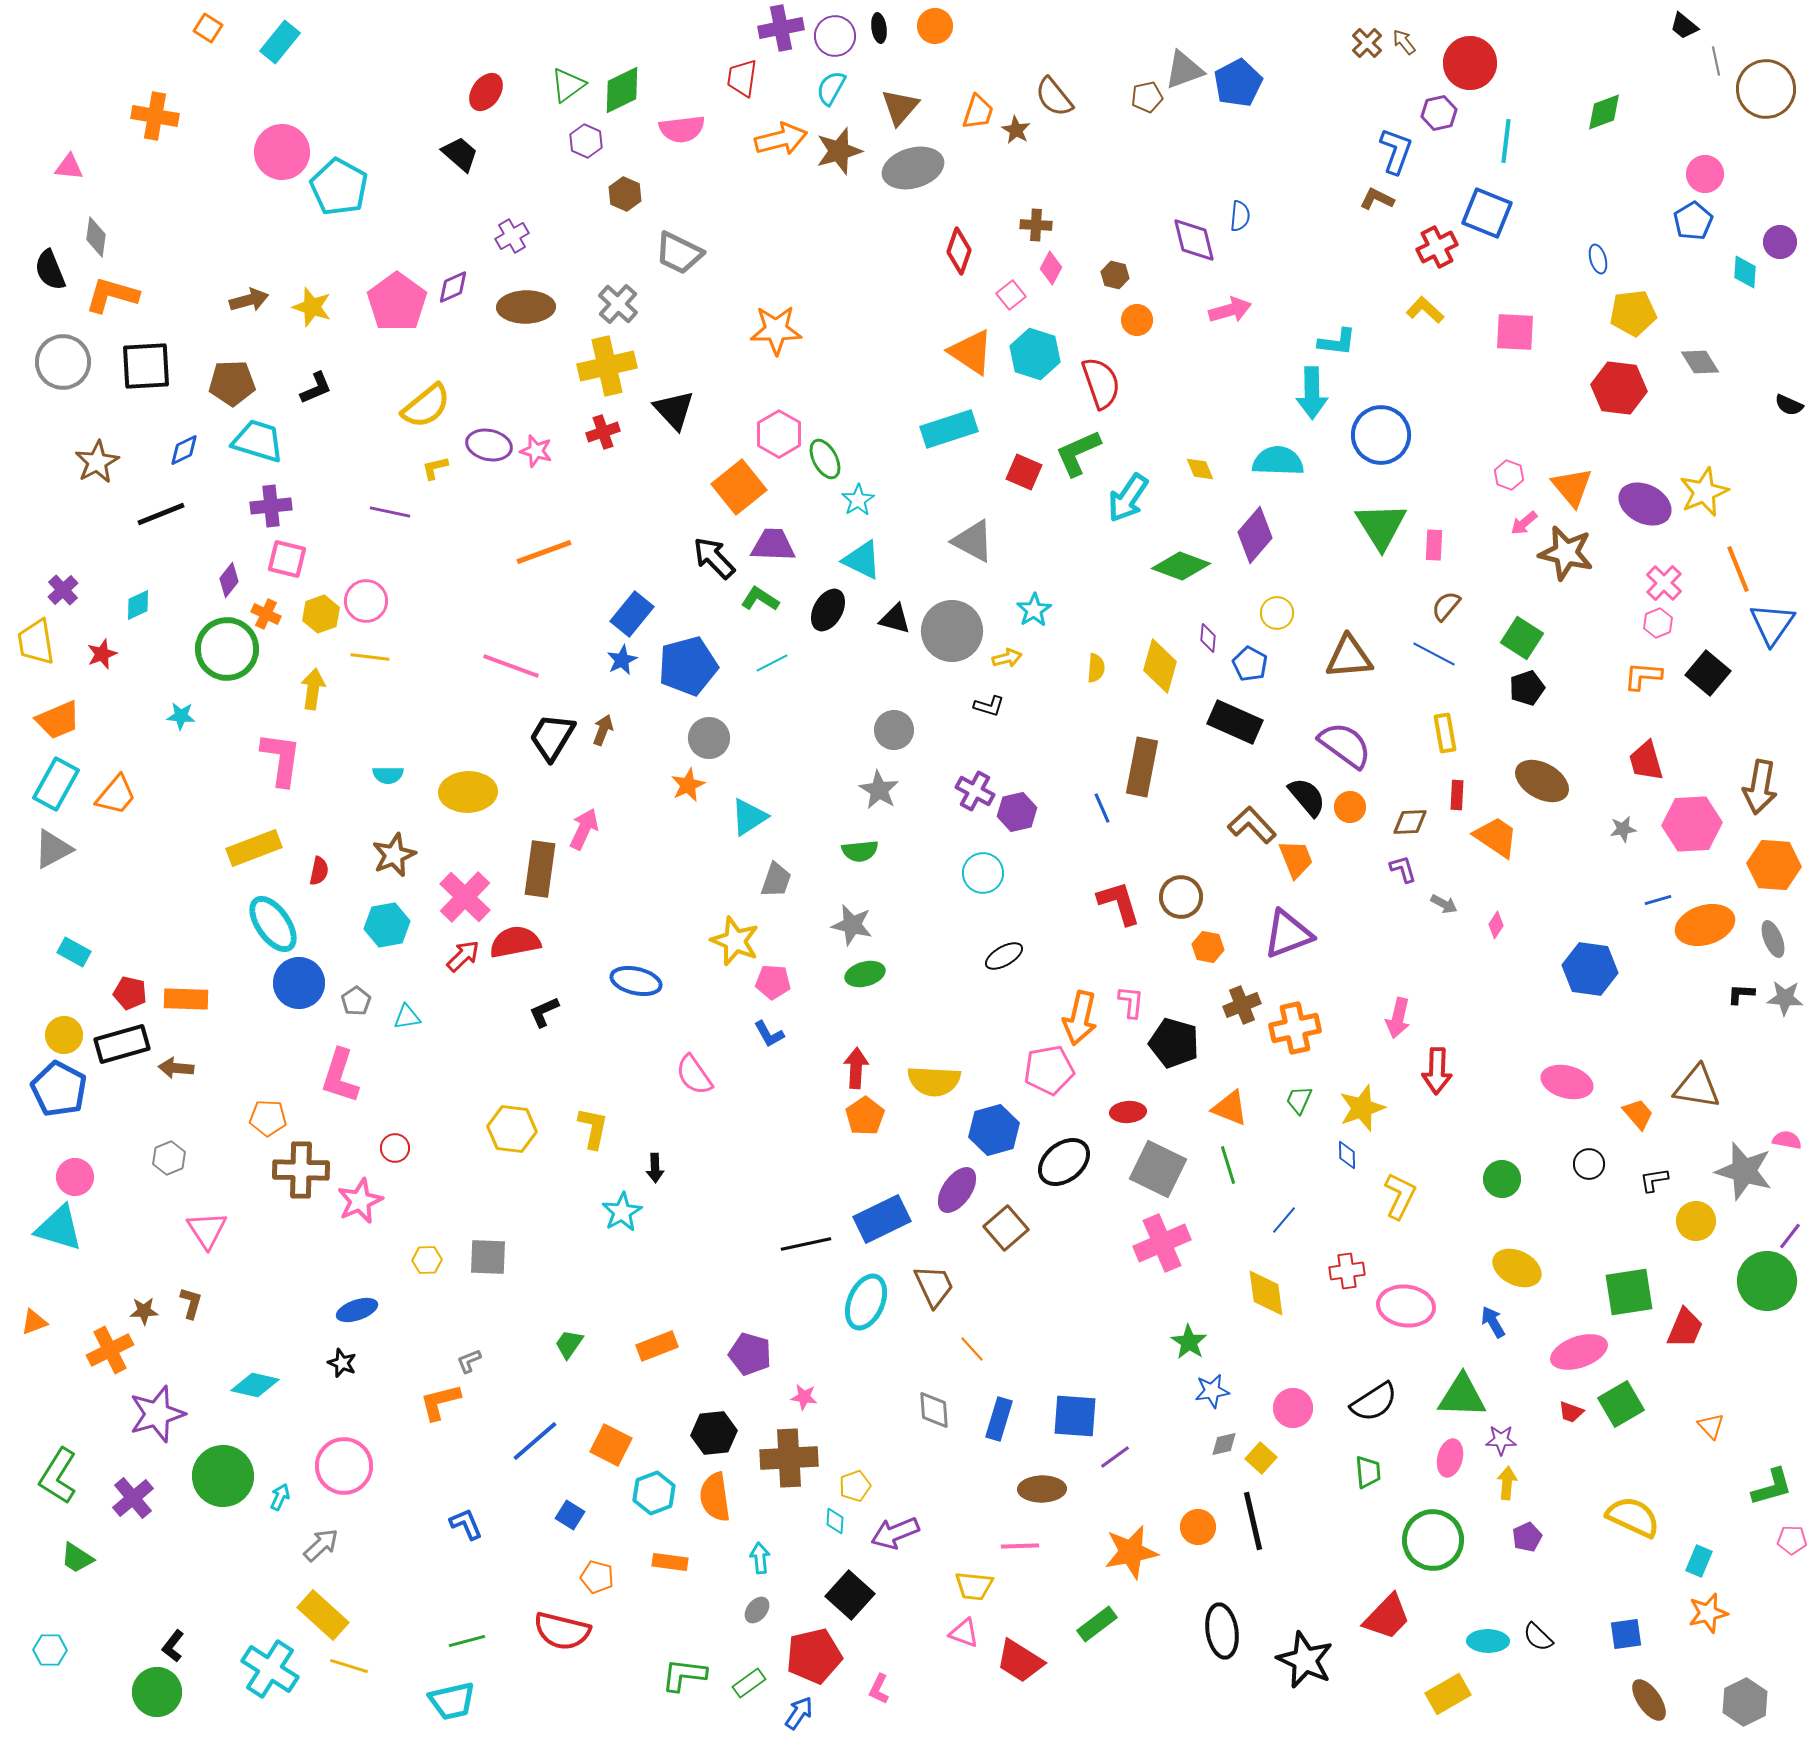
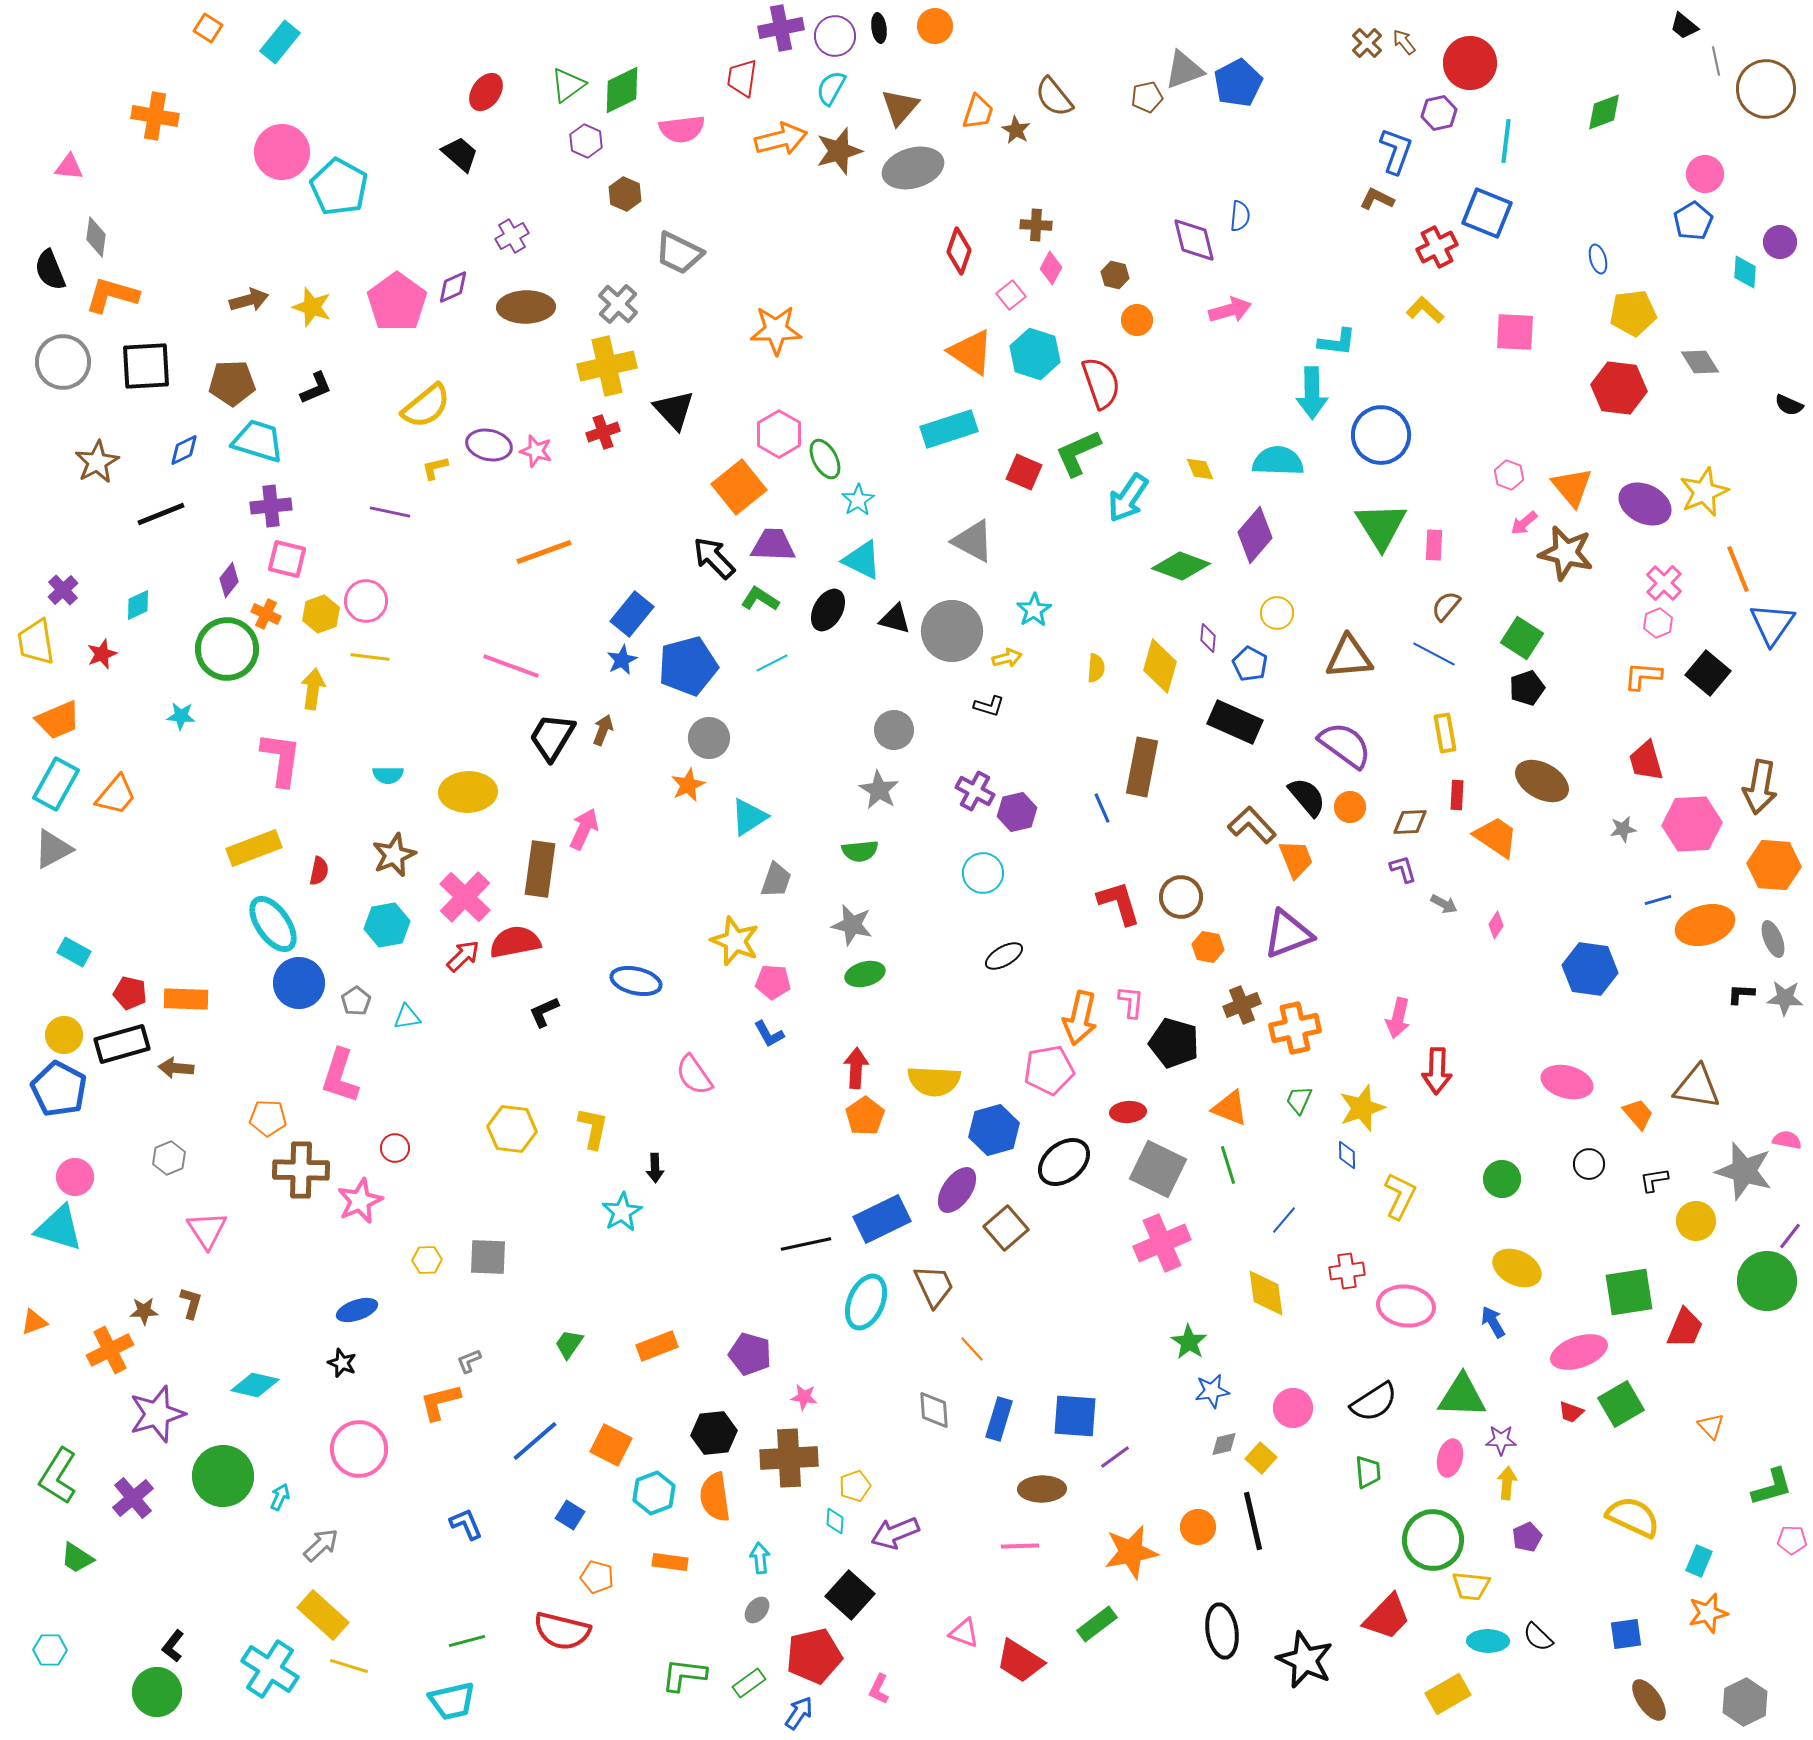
pink circle at (344, 1466): moved 15 px right, 17 px up
yellow trapezoid at (974, 1586): moved 497 px right
